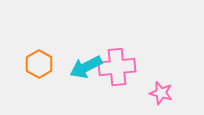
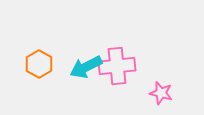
pink cross: moved 1 px up
